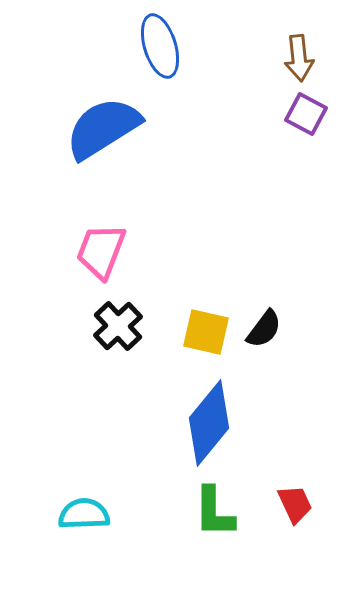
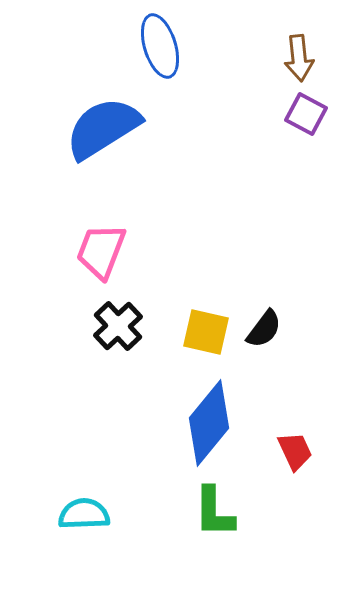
red trapezoid: moved 53 px up
